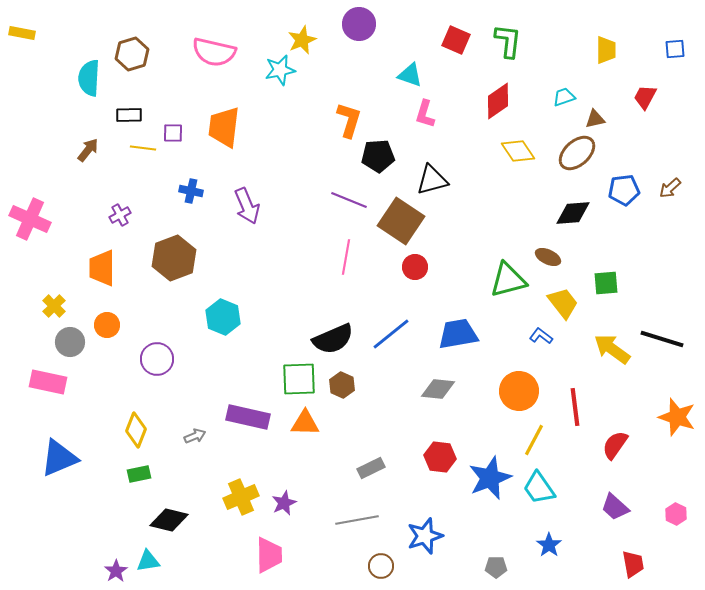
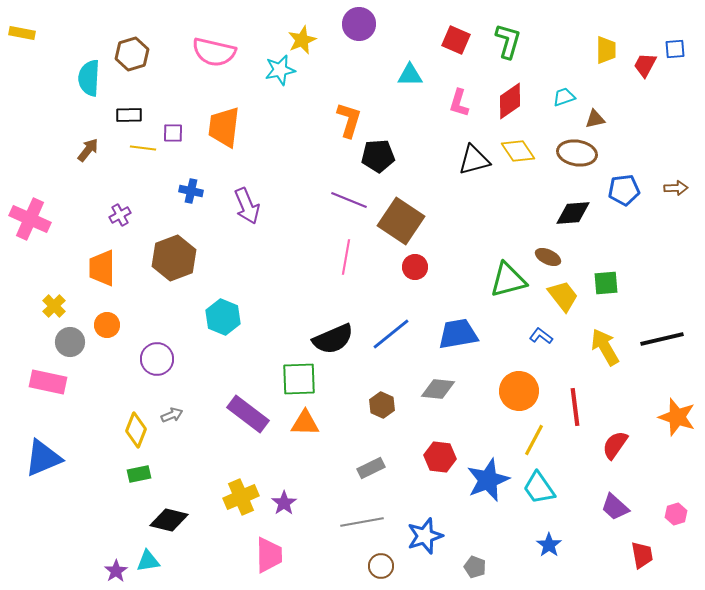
green L-shape at (508, 41): rotated 9 degrees clockwise
cyan triangle at (410, 75): rotated 20 degrees counterclockwise
red trapezoid at (645, 97): moved 32 px up
red diamond at (498, 101): moved 12 px right
pink L-shape at (425, 114): moved 34 px right, 11 px up
brown ellipse at (577, 153): rotated 51 degrees clockwise
black triangle at (432, 180): moved 42 px right, 20 px up
brown arrow at (670, 188): moved 6 px right; rotated 140 degrees counterclockwise
yellow trapezoid at (563, 303): moved 7 px up
black line at (662, 339): rotated 30 degrees counterclockwise
yellow arrow at (612, 349): moved 7 px left, 2 px up; rotated 24 degrees clockwise
brown hexagon at (342, 385): moved 40 px right, 20 px down
purple rectangle at (248, 417): moved 3 px up; rotated 24 degrees clockwise
gray arrow at (195, 436): moved 23 px left, 21 px up
blue triangle at (59, 458): moved 16 px left
blue star at (490, 478): moved 2 px left, 2 px down
purple star at (284, 503): rotated 10 degrees counterclockwise
pink hexagon at (676, 514): rotated 15 degrees clockwise
gray line at (357, 520): moved 5 px right, 2 px down
red trapezoid at (633, 564): moved 9 px right, 9 px up
gray pentagon at (496, 567): moved 21 px left; rotated 20 degrees clockwise
